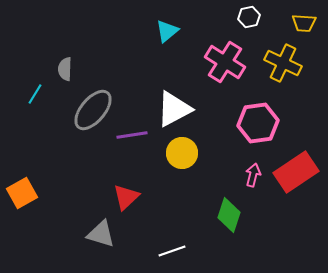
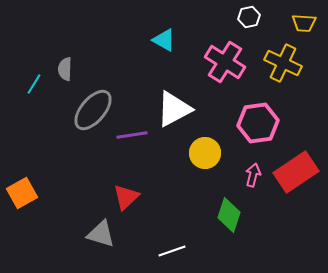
cyan triangle: moved 3 px left, 9 px down; rotated 50 degrees counterclockwise
cyan line: moved 1 px left, 10 px up
yellow circle: moved 23 px right
